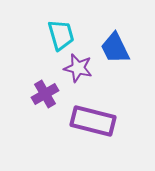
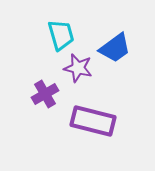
blue trapezoid: rotated 100 degrees counterclockwise
